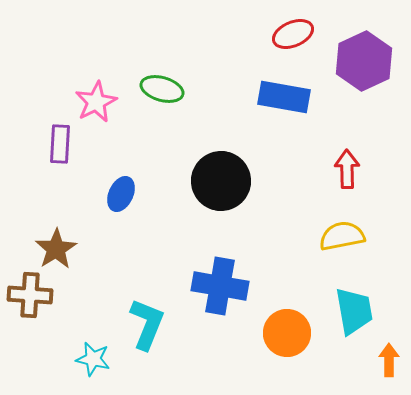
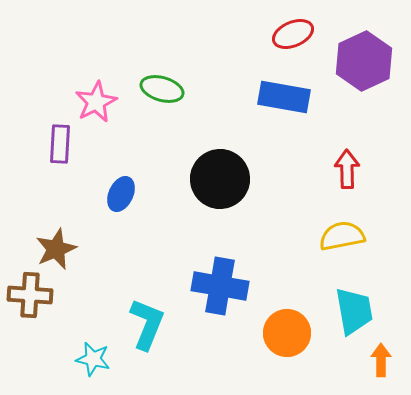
black circle: moved 1 px left, 2 px up
brown star: rotated 9 degrees clockwise
orange arrow: moved 8 px left
